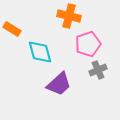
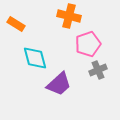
orange rectangle: moved 4 px right, 5 px up
cyan diamond: moved 5 px left, 6 px down
